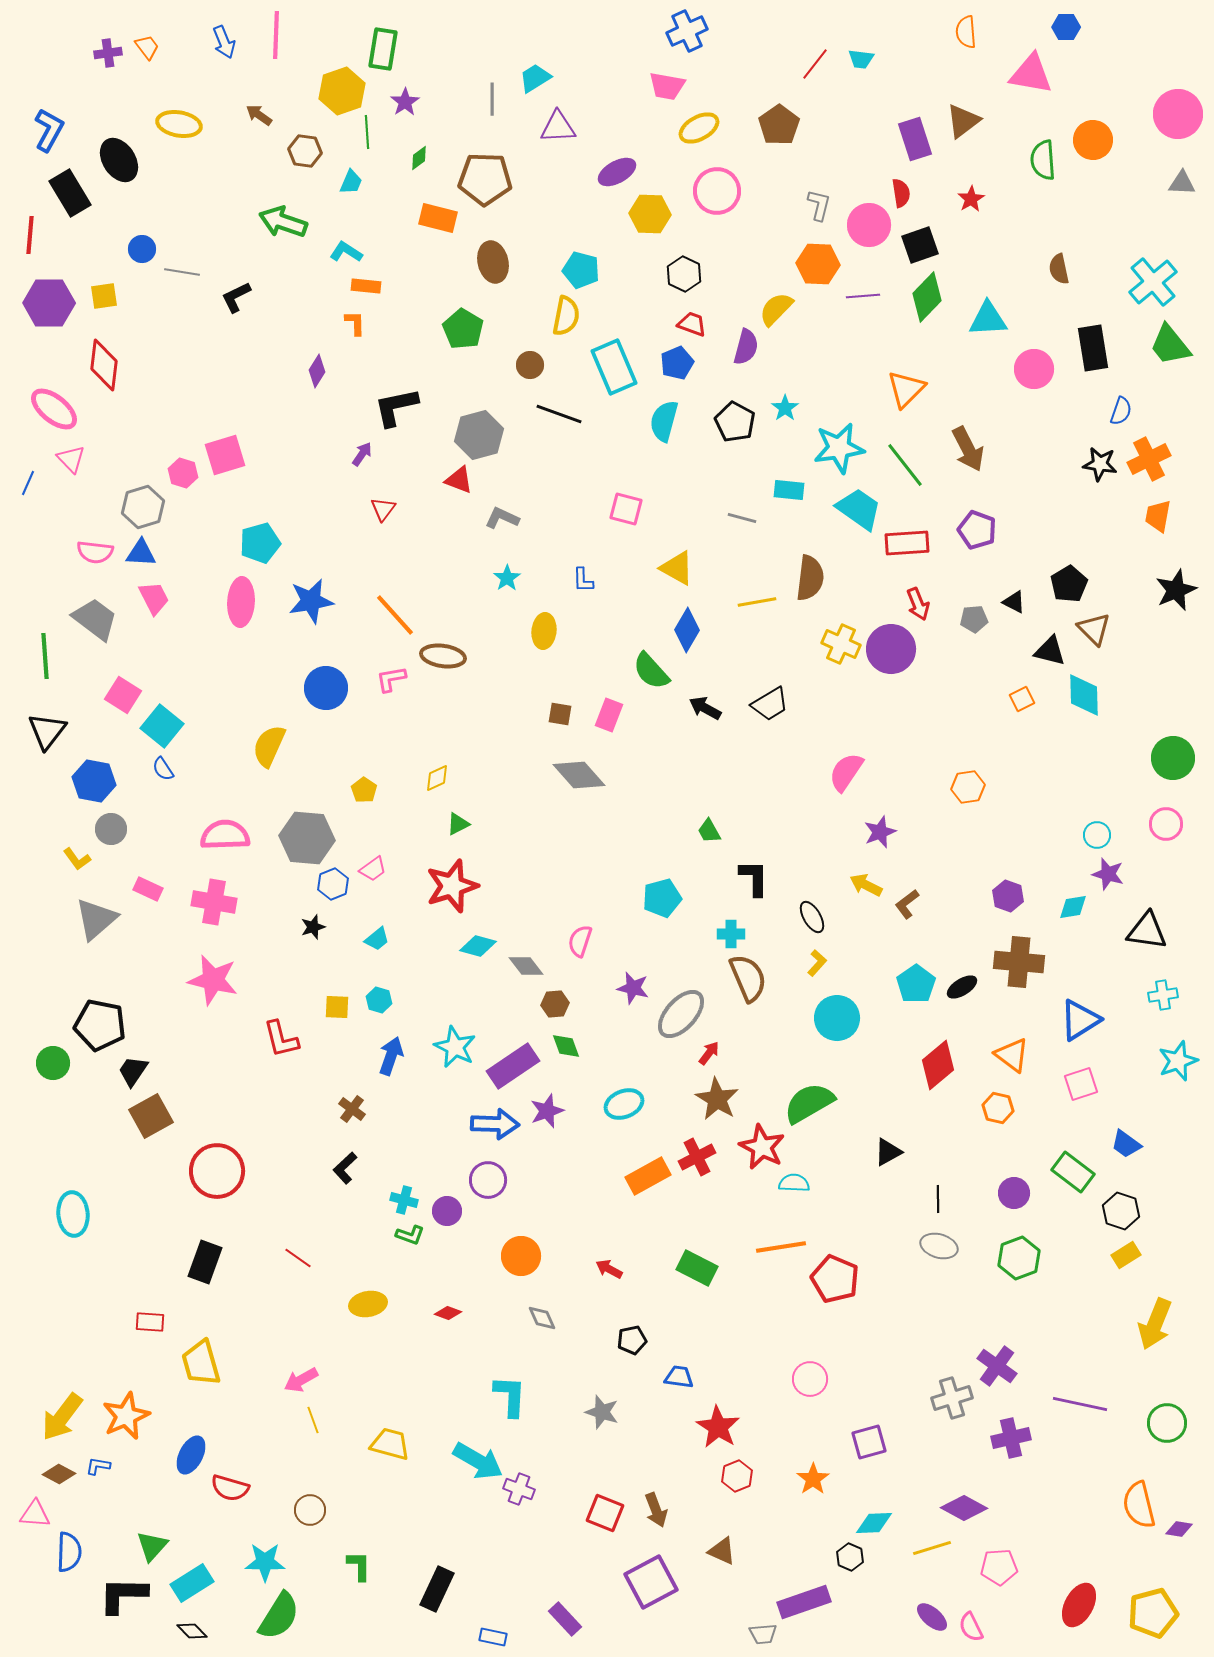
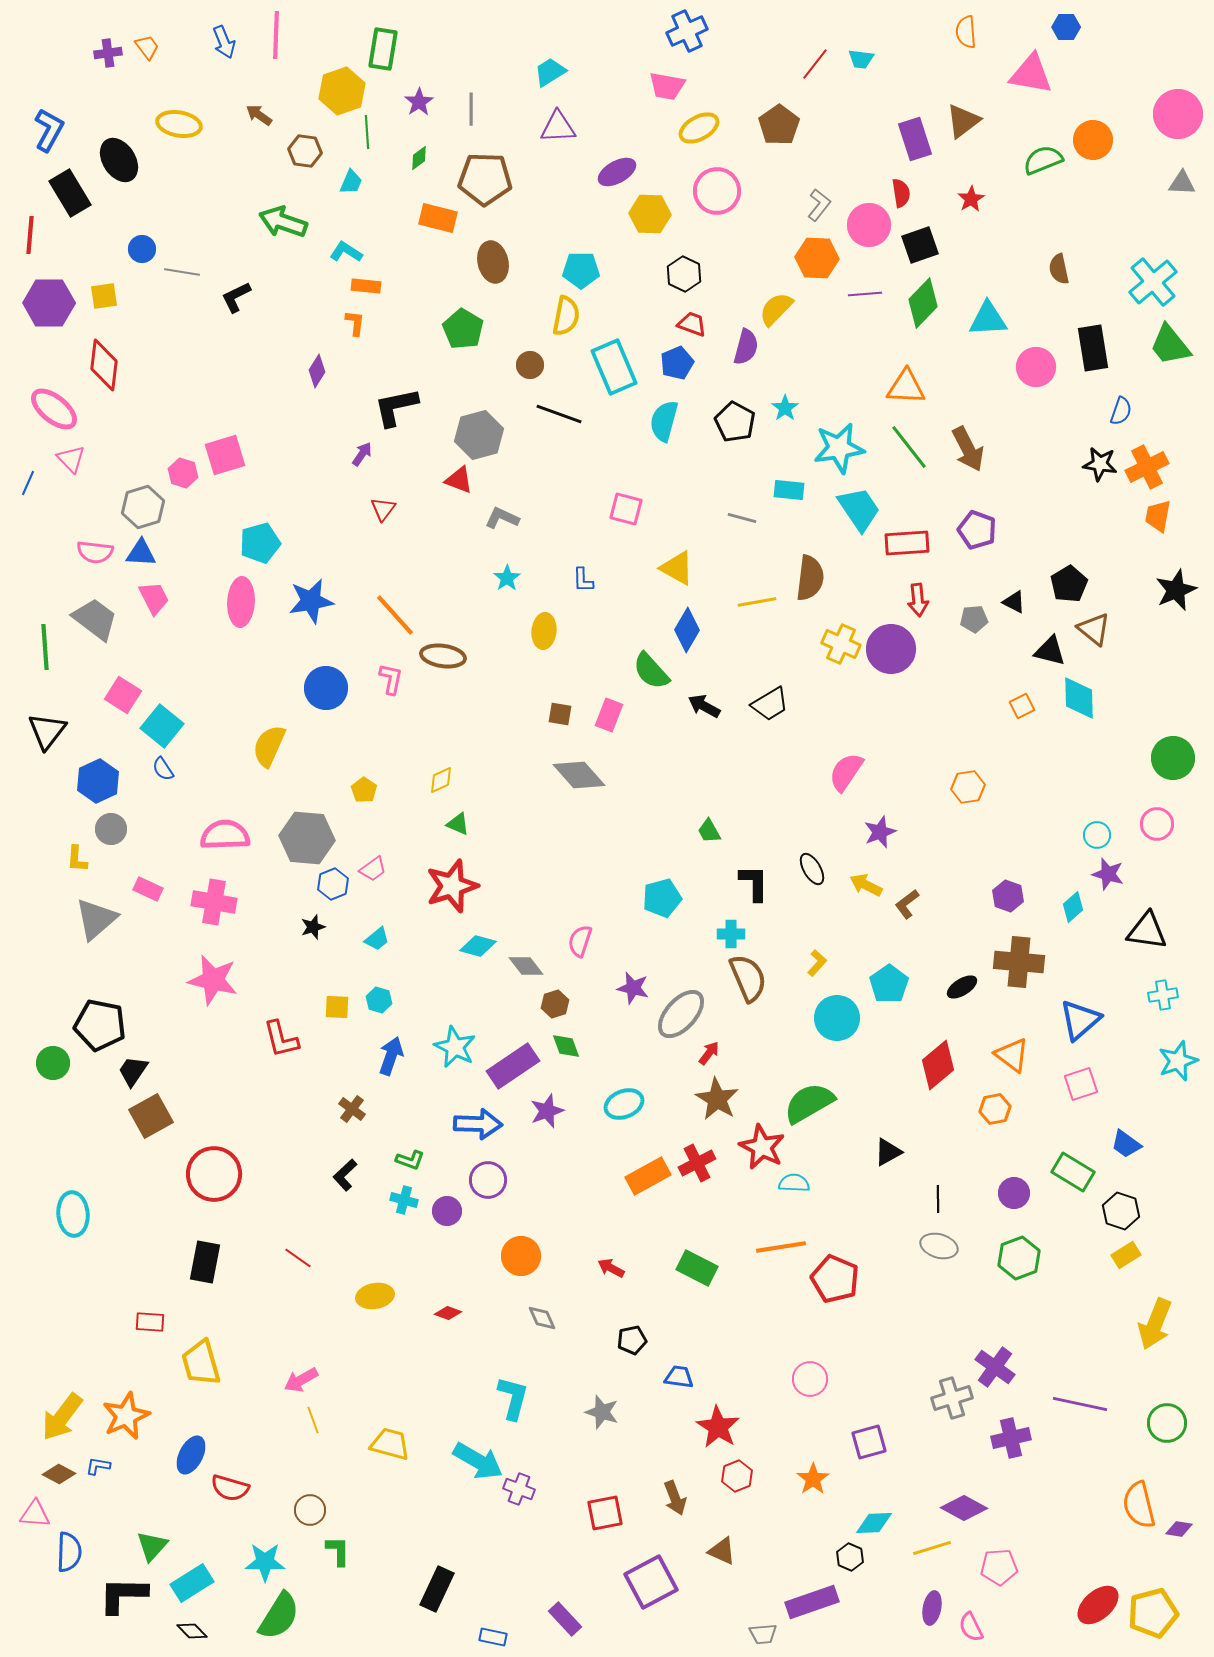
cyan trapezoid at (535, 78): moved 15 px right, 6 px up
gray line at (492, 99): moved 21 px left, 10 px down
purple star at (405, 102): moved 14 px right
green semicircle at (1043, 160): rotated 72 degrees clockwise
gray L-shape at (819, 205): rotated 24 degrees clockwise
orange hexagon at (818, 264): moved 1 px left, 6 px up
cyan pentagon at (581, 270): rotated 15 degrees counterclockwise
purple line at (863, 296): moved 2 px right, 2 px up
green diamond at (927, 297): moved 4 px left, 6 px down
orange L-shape at (355, 323): rotated 8 degrees clockwise
pink circle at (1034, 369): moved 2 px right, 2 px up
orange triangle at (906, 389): moved 2 px up; rotated 48 degrees clockwise
orange cross at (1149, 459): moved 2 px left, 8 px down
green line at (905, 465): moved 4 px right, 18 px up
cyan trapezoid at (859, 509): rotated 21 degrees clockwise
red arrow at (918, 604): moved 4 px up; rotated 16 degrees clockwise
brown triangle at (1094, 629): rotated 6 degrees counterclockwise
green line at (45, 656): moved 9 px up
pink L-shape at (391, 679): rotated 112 degrees clockwise
cyan diamond at (1084, 695): moved 5 px left, 3 px down
orange square at (1022, 699): moved 7 px down
black arrow at (705, 708): moved 1 px left, 2 px up
yellow diamond at (437, 778): moved 4 px right, 2 px down
blue hexagon at (94, 781): moved 4 px right; rotated 24 degrees clockwise
green triangle at (458, 824): rotated 50 degrees clockwise
pink circle at (1166, 824): moved 9 px left
yellow L-shape at (77, 859): rotated 40 degrees clockwise
black L-shape at (754, 878): moved 5 px down
cyan diamond at (1073, 907): rotated 32 degrees counterclockwise
black ellipse at (812, 917): moved 48 px up
cyan pentagon at (916, 984): moved 27 px left
brown hexagon at (555, 1004): rotated 12 degrees counterclockwise
blue triangle at (1080, 1020): rotated 9 degrees counterclockwise
orange hexagon at (998, 1108): moved 3 px left, 1 px down; rotated 24 degrees counterclockwise
blue arrow at (495, 1124): moved 17 px left
red cross at (697, 1157): moved 6 px down
black L-shape at (345, 1168): moved 7 px down
red circle at (217, 1171): moved 3 px left, 3 px down
green rectangle at (1073, 1172): rotated 6 degrees counterclockwise
green L-shape at (410, 1235): moved 75 px up
black rectangle at (205, 1262): rotated 9 degrees counterclockwise
red arrow at (609, 1269): moved 2 px right, 1 px up
yellow ellipse at (368, 1304): moved 7 px right, 8 px up
purple cross at (997, 1366): moved 2 px left, 1 px down
cyan L-shape at (510, 1396): moved 3 px right, 2 px down; rotated 12 degrees clockwise
brown arrow at (656, 1510): moved 19 px right, 12 px up
red square at (605, 1513): rotated 33 degrees counterclockwise
green L-shape at (359, 1566): moved 21 px left, 15 px up
purple rectangle at (804, 1602): moved 8 px right
red ellipse at (1079, 1605): moved 19 px right; rotated 21 degrees clockwise
purple ellipse at (932, 1617): moved 9 px up; rotated 60 degrees clockwise
